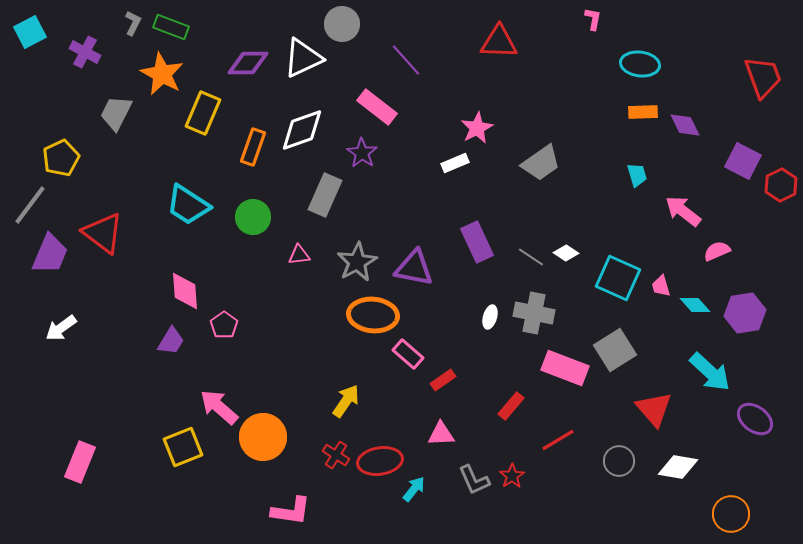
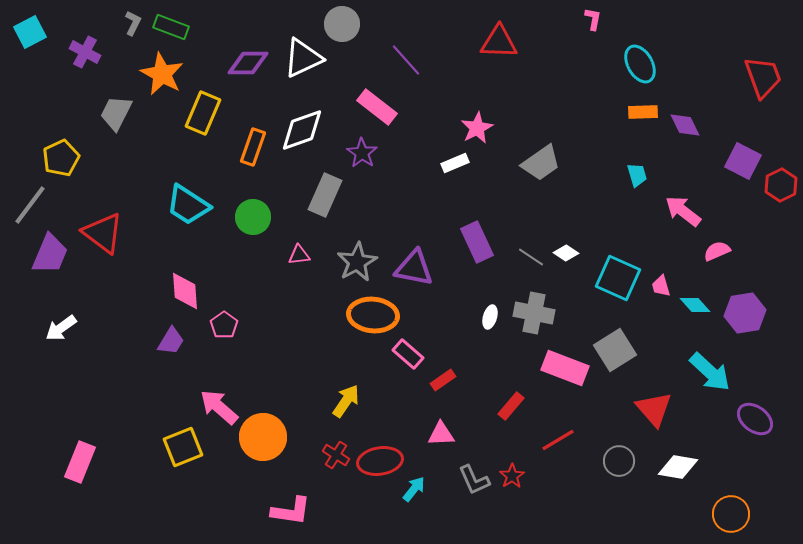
cyan ellipse at (640, 64): rotated 54 degrees clockwise
